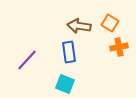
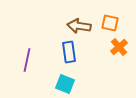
orange square: rotated 18 degrees counterclockwise
orange cross: rotated 30 degrees counterclockwise
purple line: rotated 30 degrees counterclockwise
